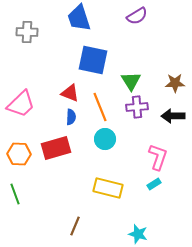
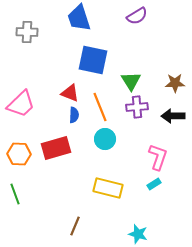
blue semicircle: moved 3 px right, 2 px up
